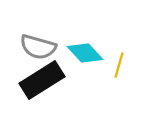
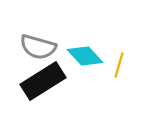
cyan diamond: moved 3 px down
black rectangle: moved 1 px right, 1 px down
